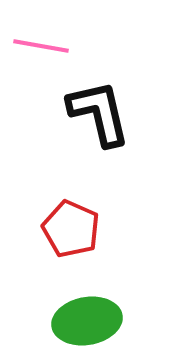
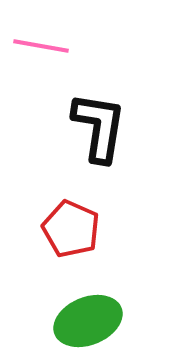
black L-shape: moved 14 px down; rotated 22 degrees clockwise
green ellipse: moved 1 px right; rotated 12 degrees counterclockwise
